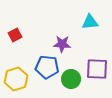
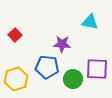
cyan triangle: rotated 18 degrees clockwise
red square: rotated 16 degrees counterclockwise
green circle: moved 2 px right
